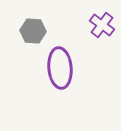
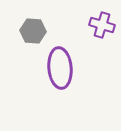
purple cross: rotated 20 degrees counterclockwise
